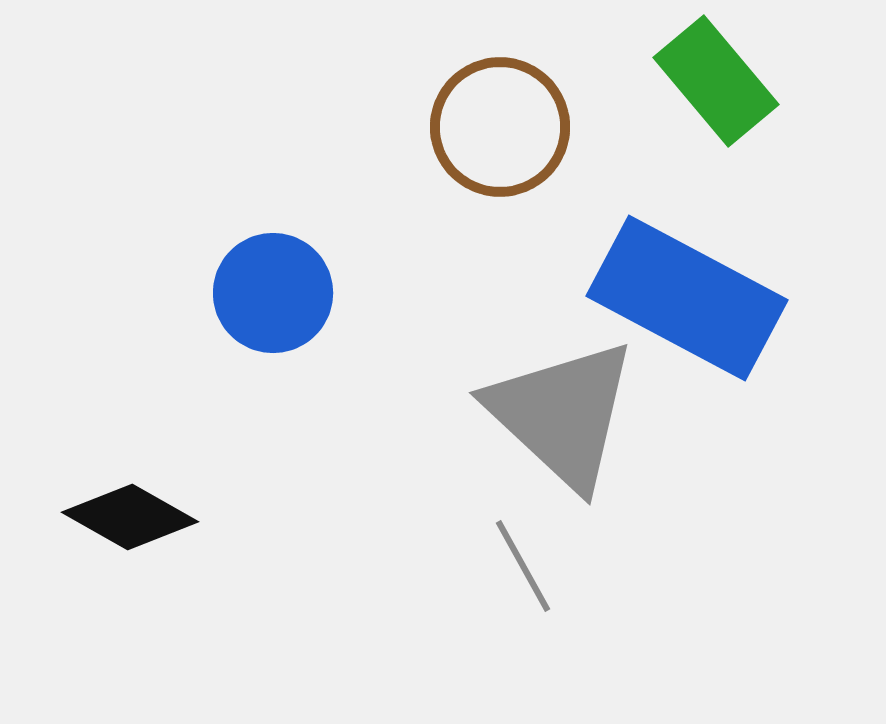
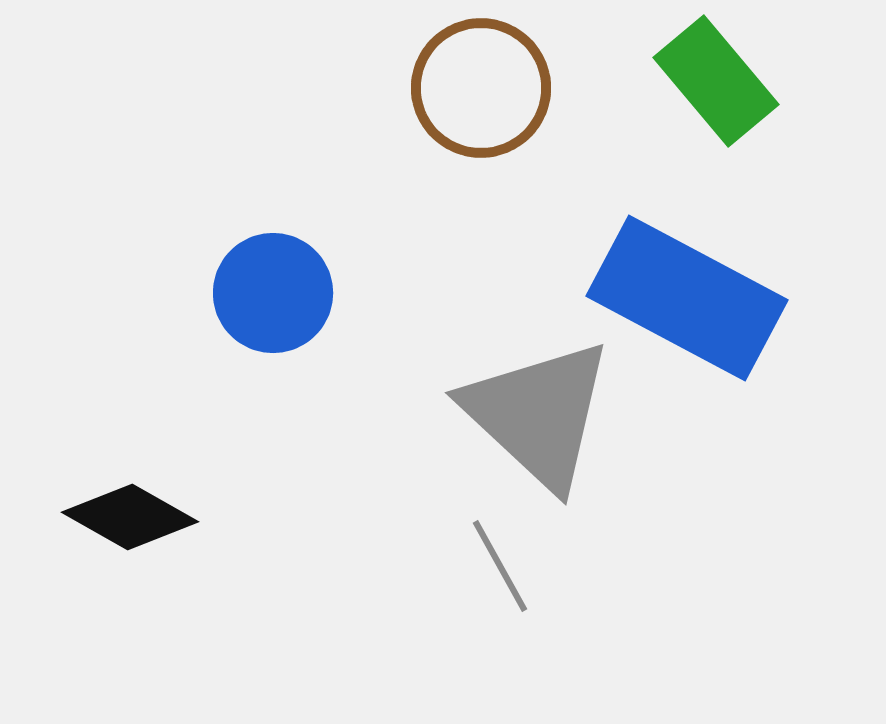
brown circle: moved 19 px left, 39 px up
gray triangle: moved 24 px left
gray line: moved 23 px left
